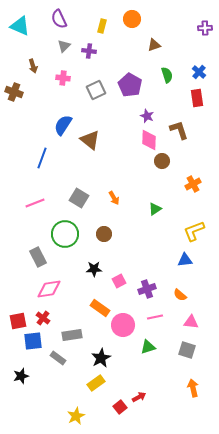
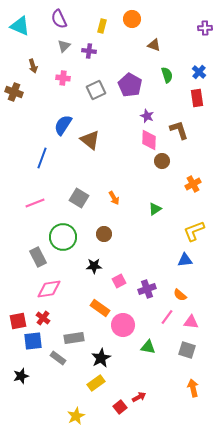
brown triangle at (154, 45): rotated 40 degrees clockwise
green circle at (65, 234): moved 2 px left, 3 px down
black star at (94, 269): moved 3 px up
pink line at (155, 317): moved 12 px right; rotated 42 degrees counterclockwise
gray rectangle at (72, 335): moved 2 px right, 3 px down
green triangle at (148, 347): rotated 28 degrees clockwise
